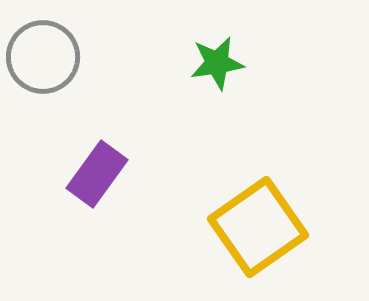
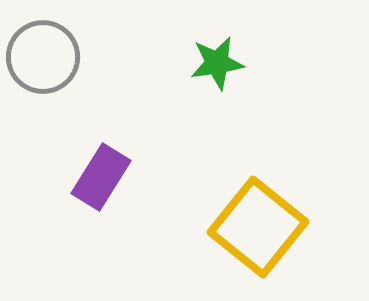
purple rectangle: moved 4 px right, 3 px down; rotated 4 degrees counterclockwise
yellow square: rotated 16 degrees counterclockwise
